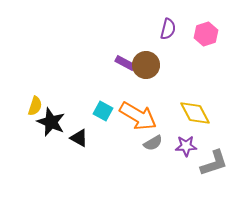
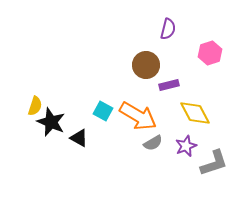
pink hexagon: moved 4 px right, 19 px down
purple rectangle: moved 44 px right, 22 px down; rotated 42 degrees counterclockwise
purple star: rotated 20 degrees counterclockwise
